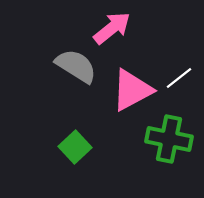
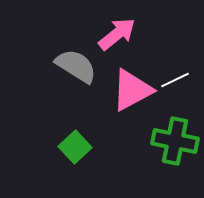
pink arrow: moved 5 px right, 6 px down
white line: moved 4 px left, 2 px down; rotated 12 degrees clockwise
green cross: moved 6 px right, 2 px down
